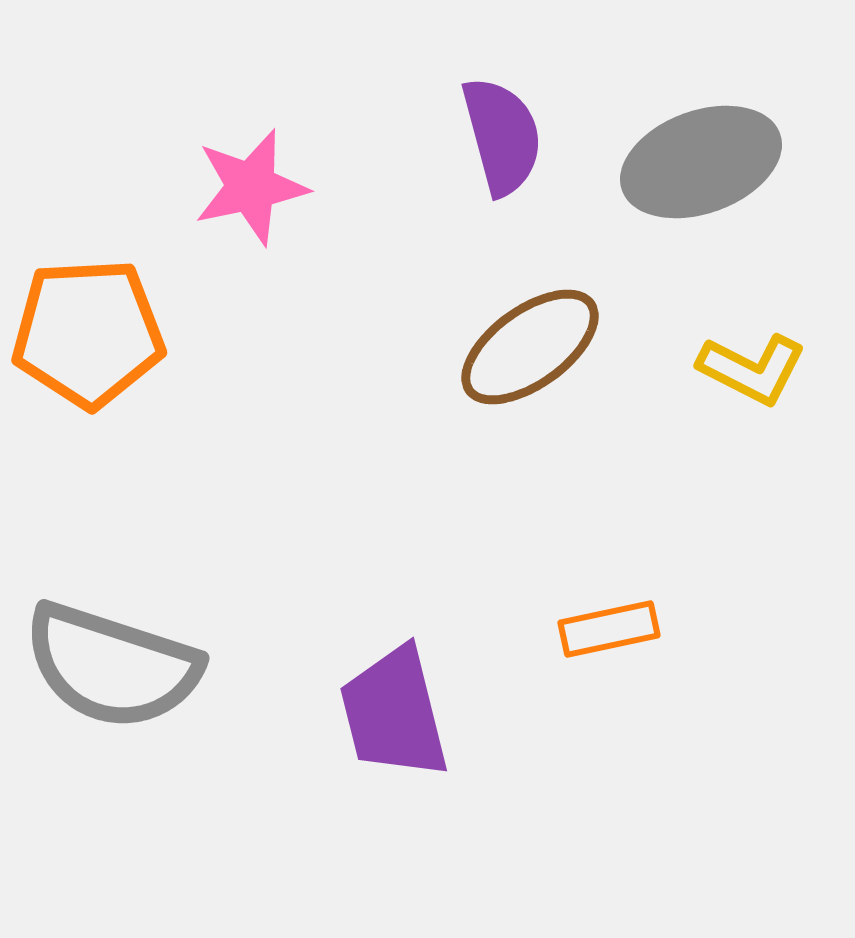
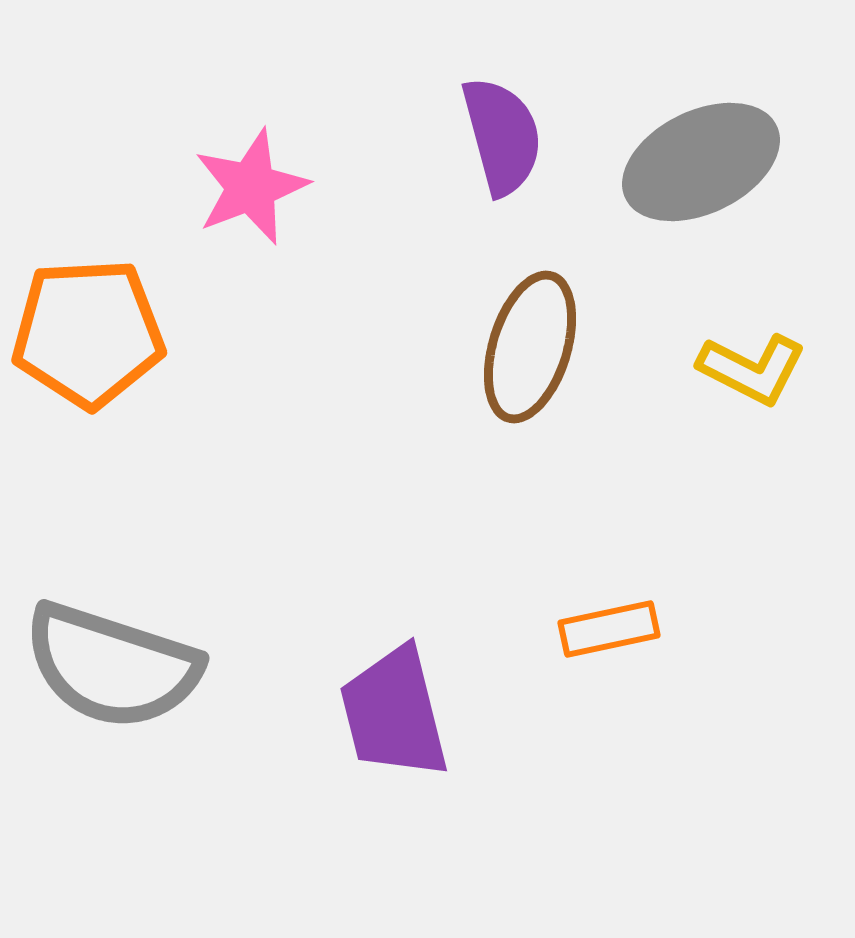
gray ellipse: rotated 6 degrees counterclockwise
pink star: rotated 9 degrees counterclockwise
brown ellipse: rotated 37 degrees counterclockwise
